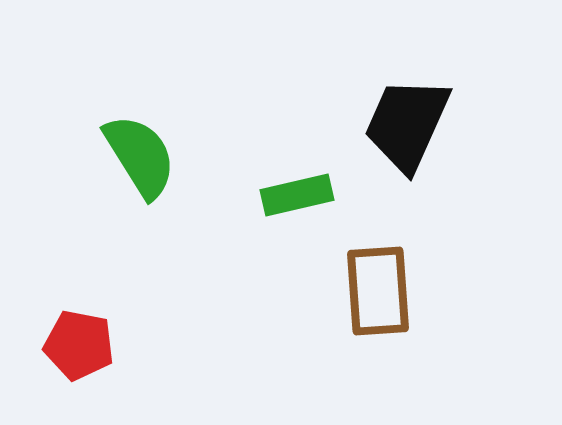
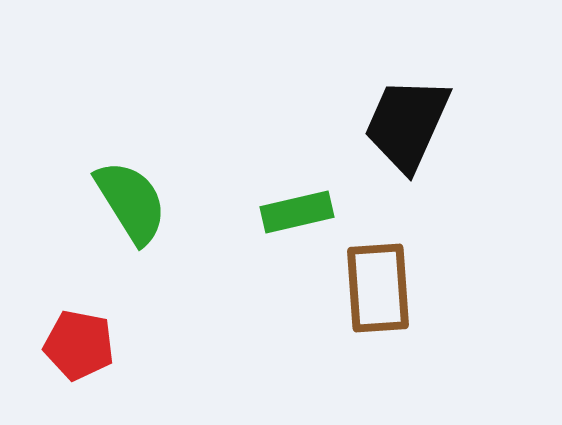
green semicircle: moved 9 px left, 46 px down
green rectangle: moved 17 px down
brown rectangle: moved 3 px up
